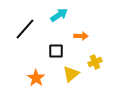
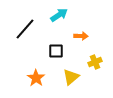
yellow triangle: moved 3 px down
